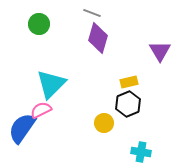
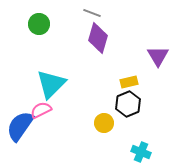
purple triangle: moved 2 px left, 5 px down
blue semicircle: moved 2 px left, 2 px up
cyan cross: rotated 12 degrees clockwise
